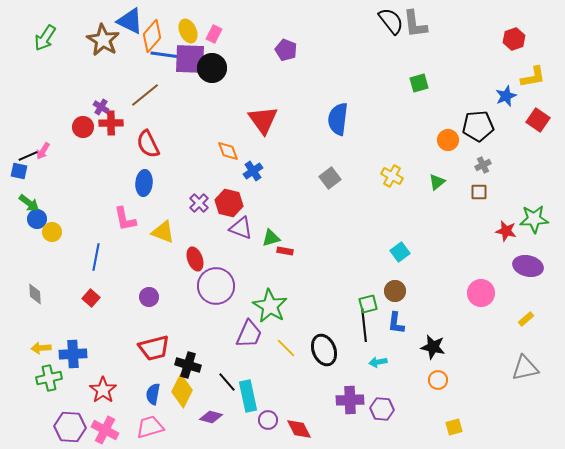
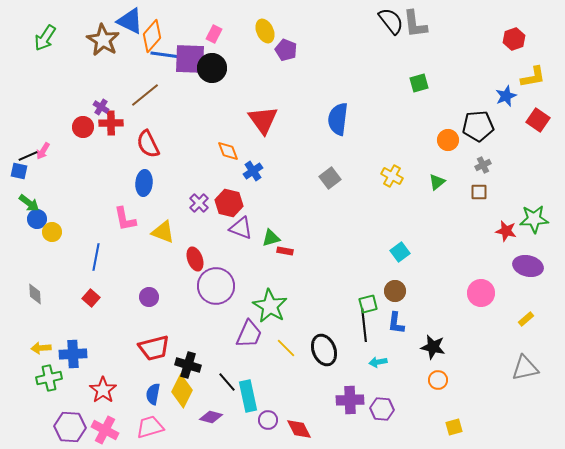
yellow ellipse at (188, 31): moved 77 px right
